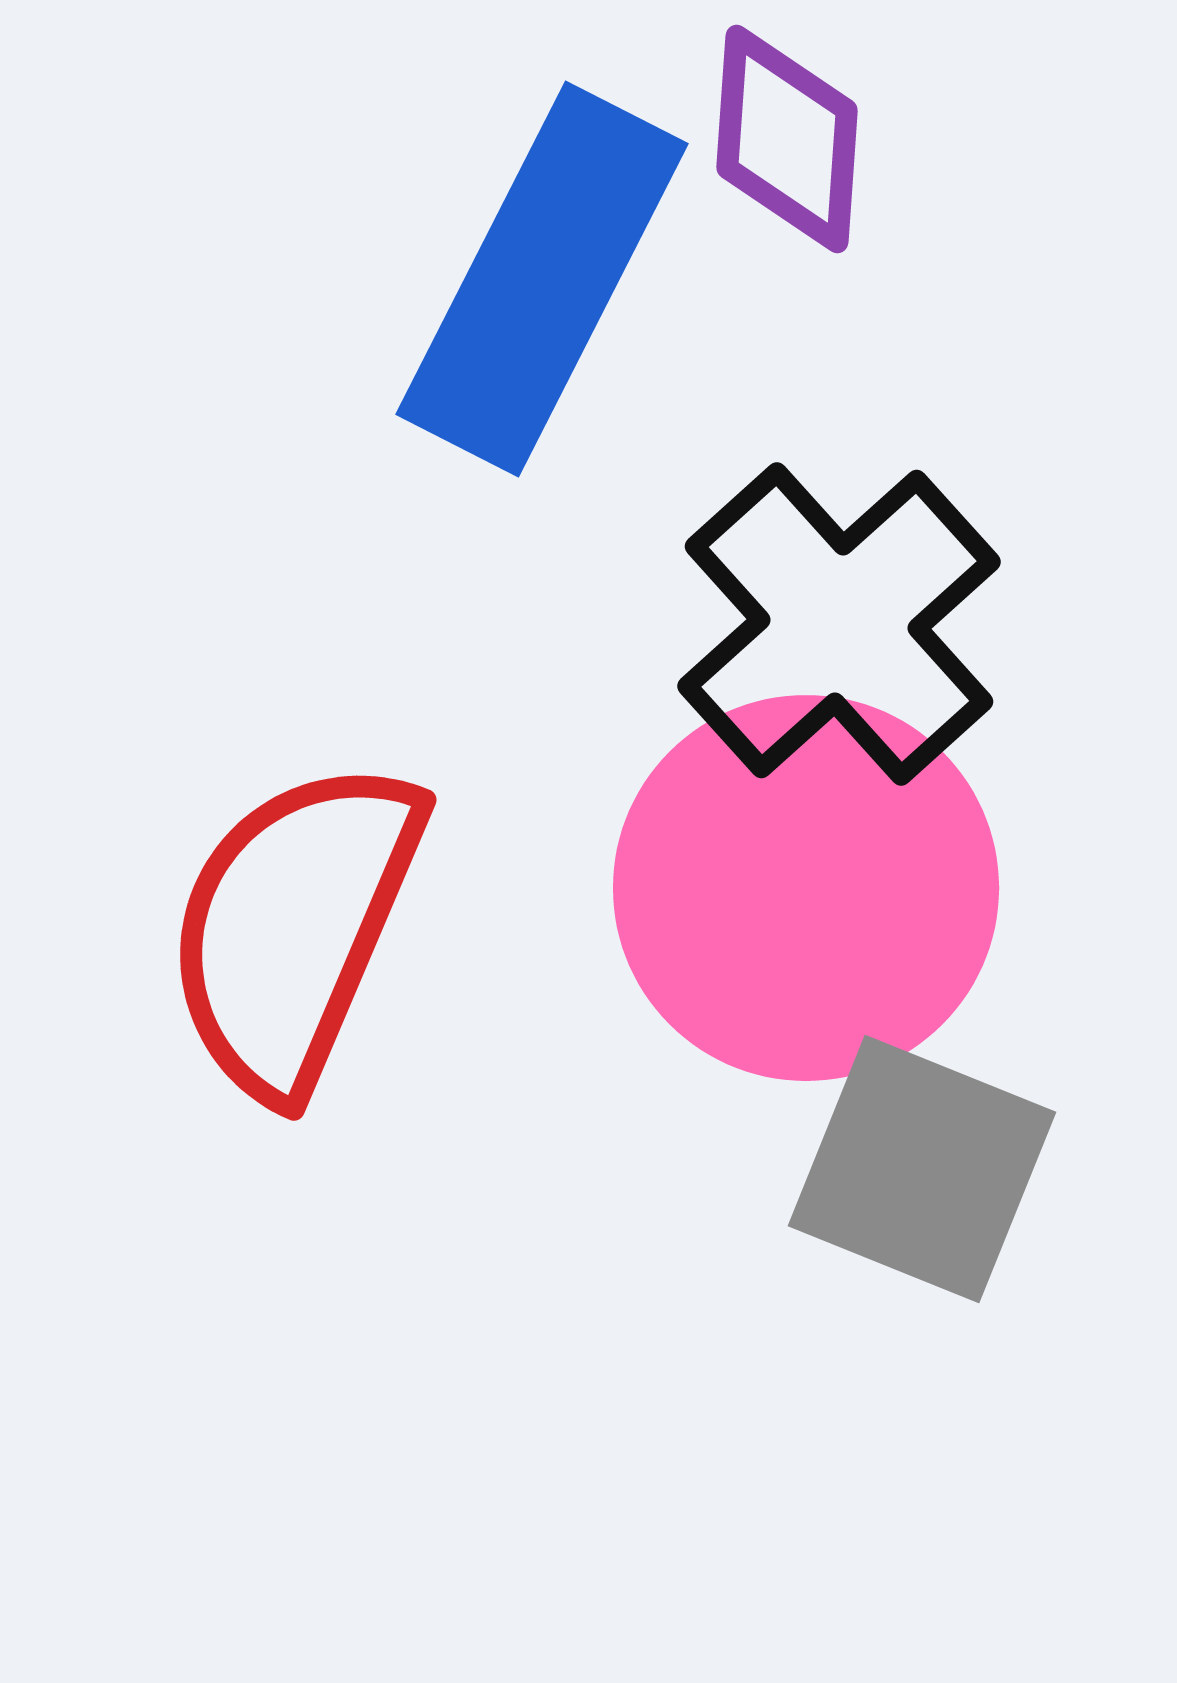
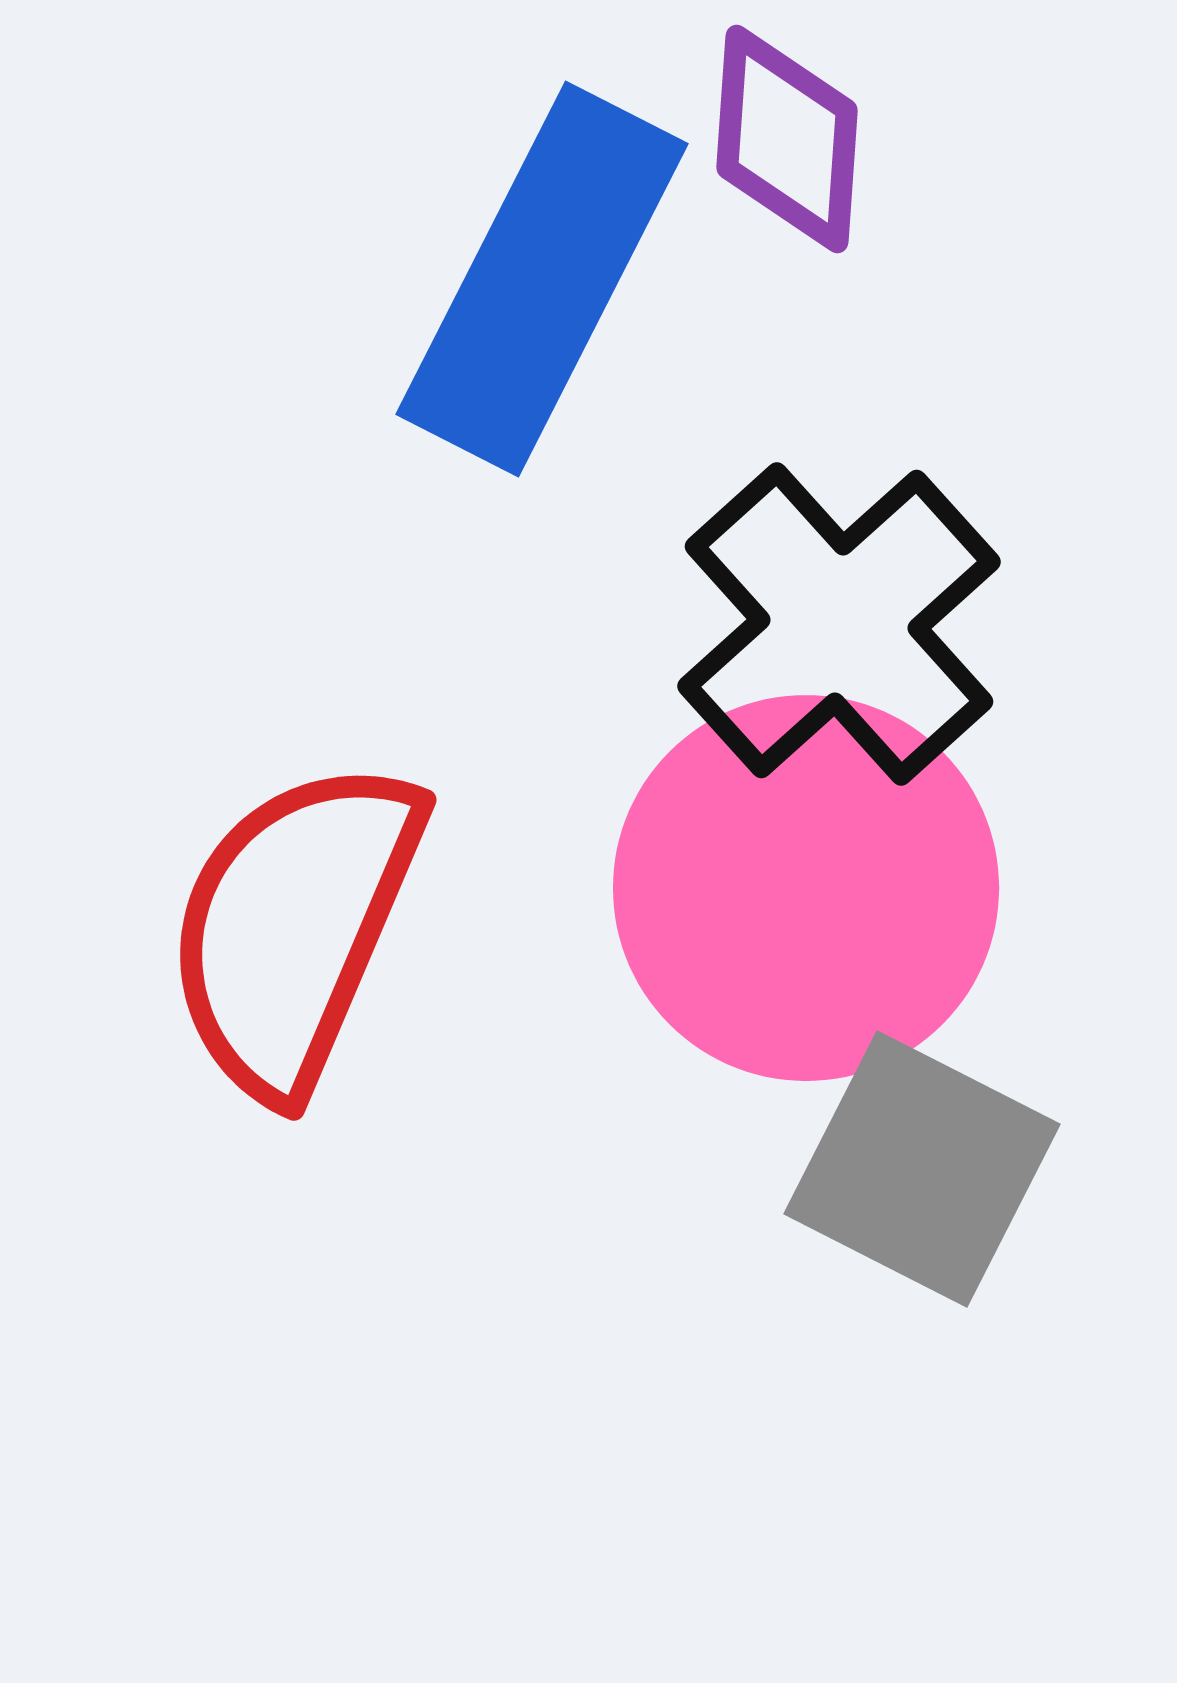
gray square: rotated 5 degrees clockwise
